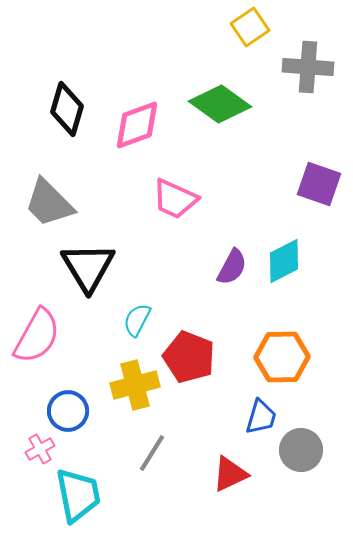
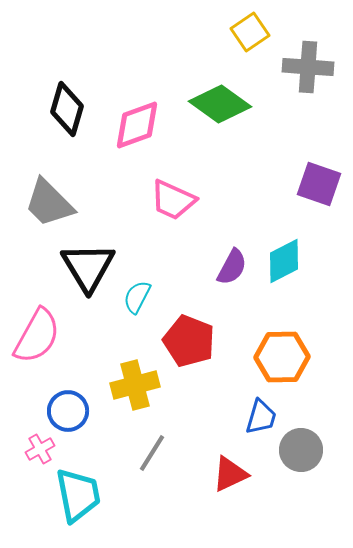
yellow square: moved 5 px down
pink trapezoid: moved 2 px left, 1 px down
cyan semicircle: moved 23 px up
red pentagon: moved 16 px up
